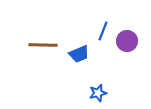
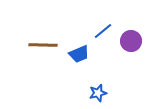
blue line: rotated 30 degrees clockwise
purple circle: moved 4 px right
